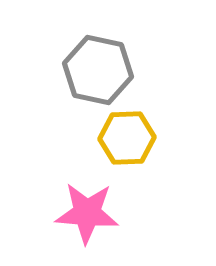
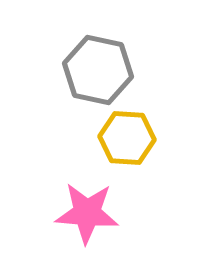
yellow hexagon: rotated 6 degrees clockwise
